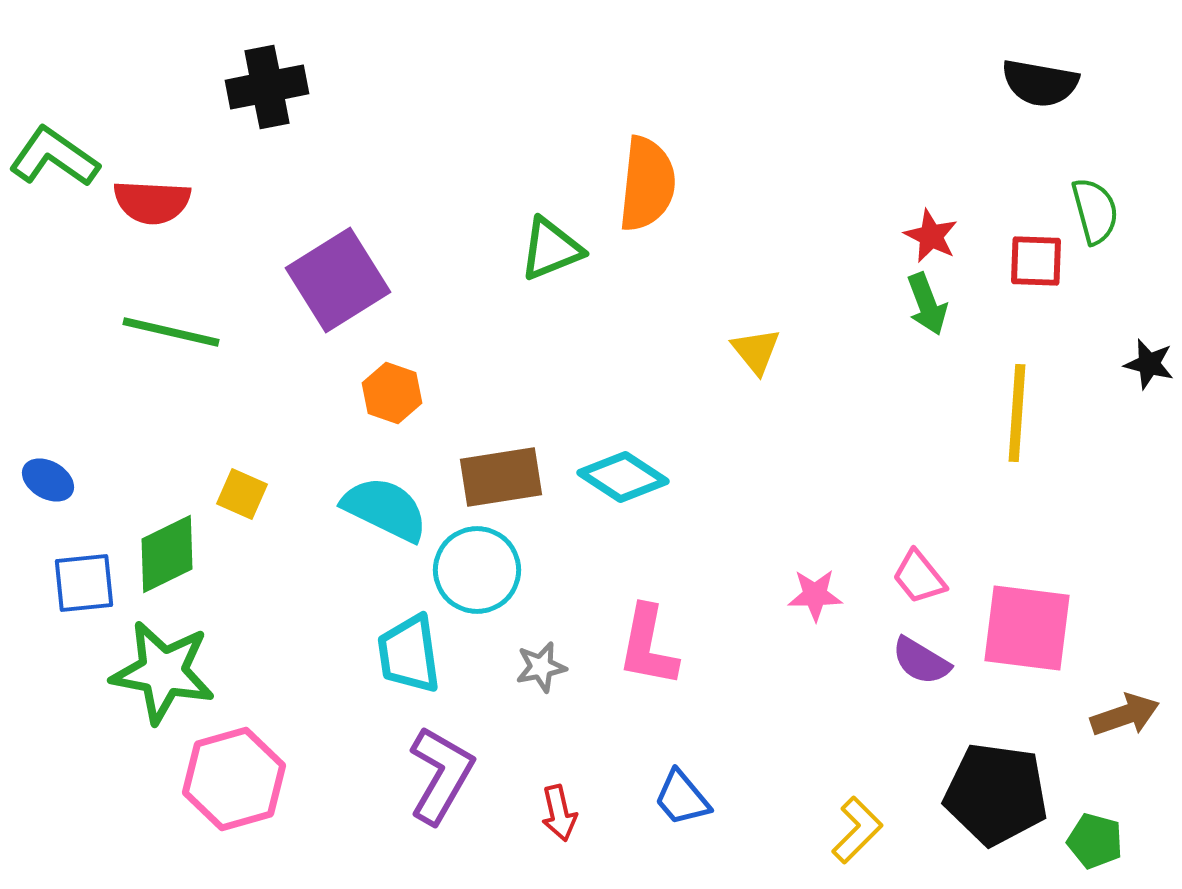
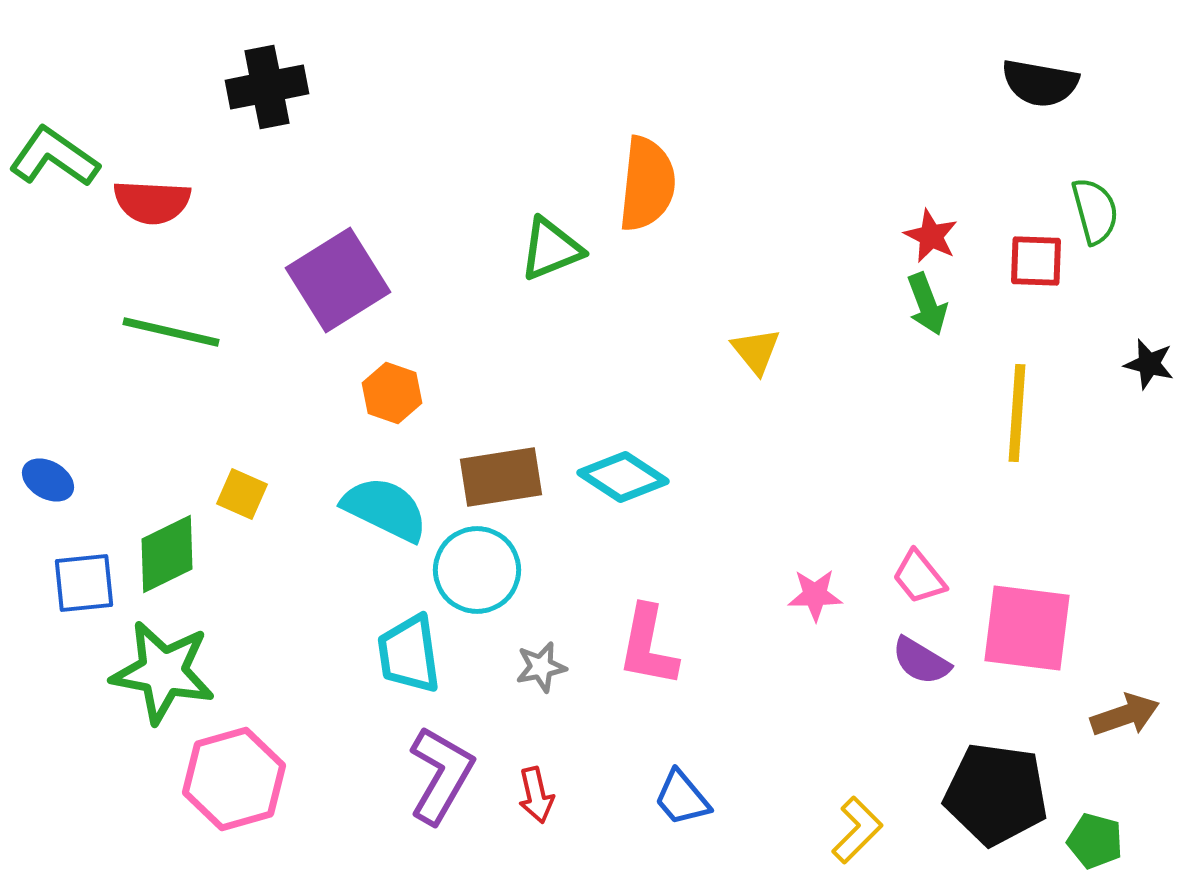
red arrow: moved 23 px left, 18 px up
